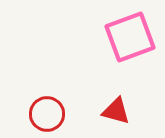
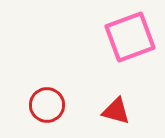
red circle: moved 9 px up
